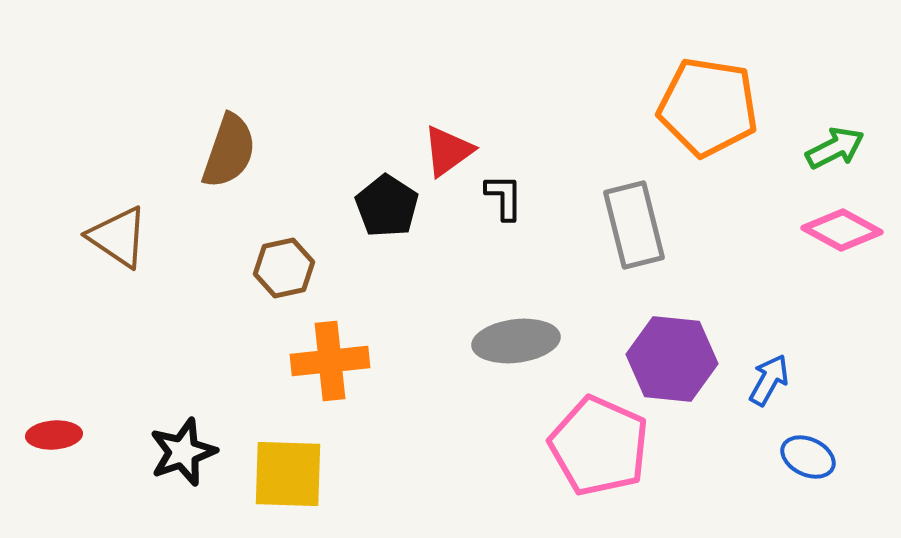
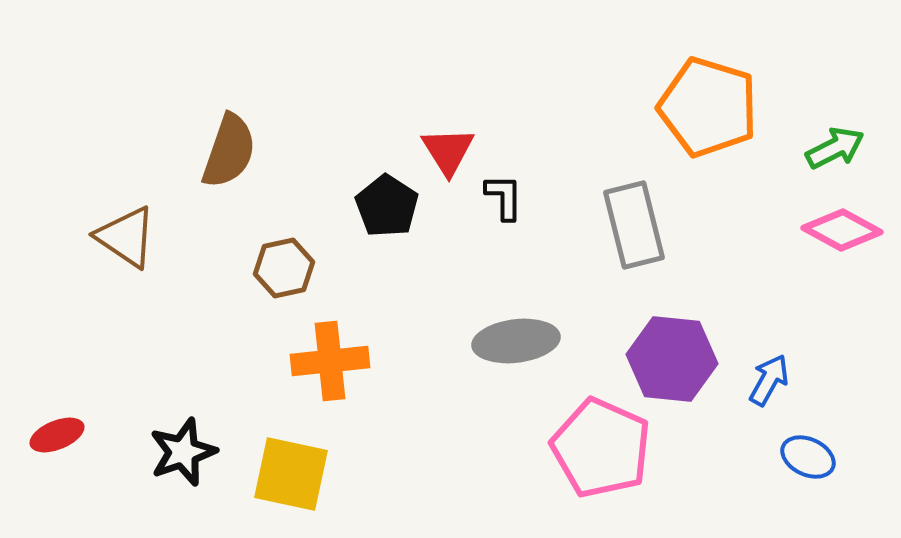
orange pentagon: rotated 8 degrees clockwise
red triangle: rotated 26 degrees counterclockwise
brown triangle: moved 8 px right
red ellipse: moved 3 px right; rotated 18 degrees counterclockwise
pink pentagon: moved 2 px right, 2 px down
yellow square: moved 3 px right; rotated 10 degrees clockwise
